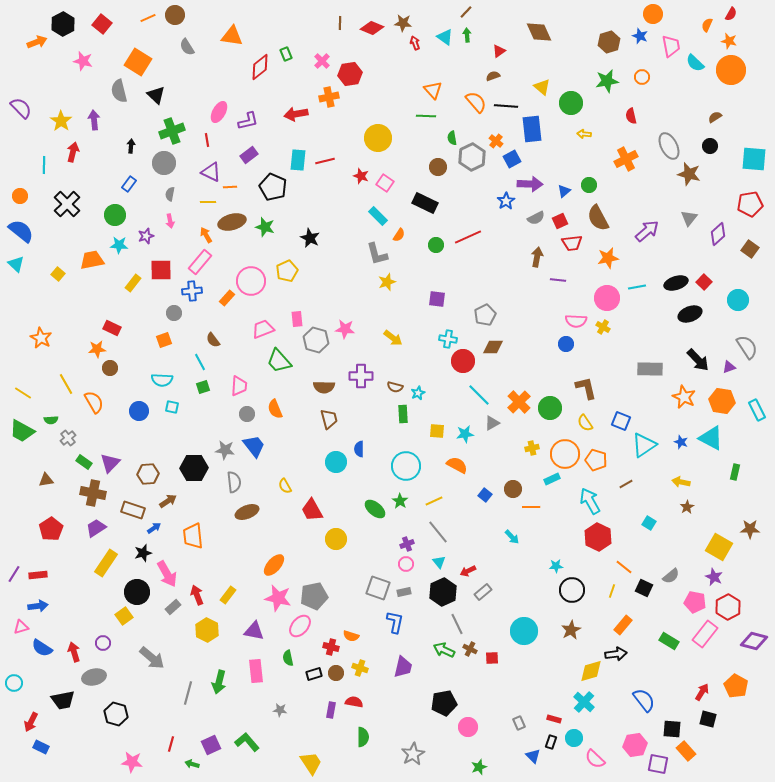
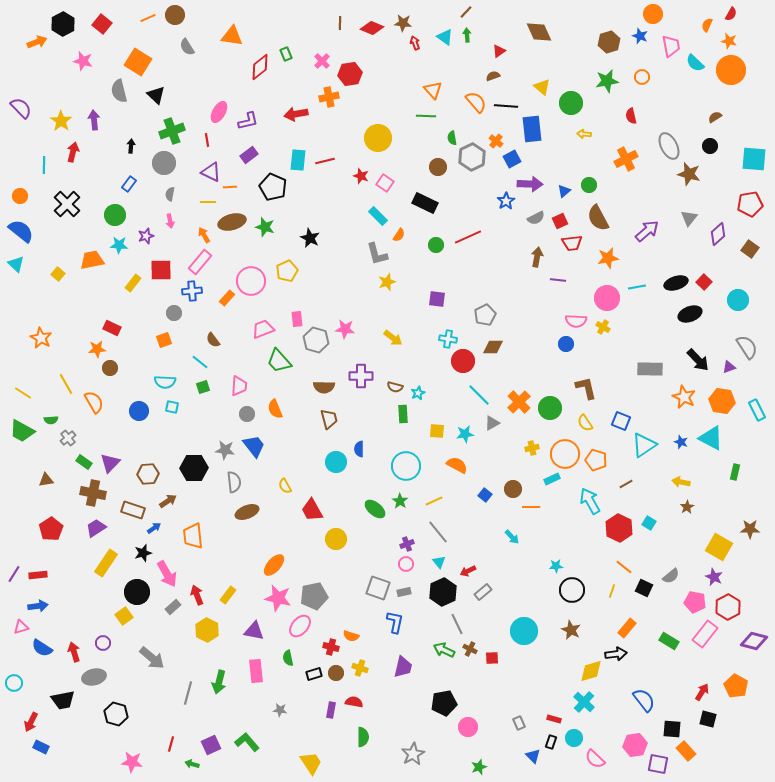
orange arrow at (206, 235): moved 2 px left
cyan line at (200, 362): rotated 24 degrees counterclockwise
cyan semicircle at (162, 380): moved 3 px right, 2 px down
red hexagon at (598, 537): moved 21 px right, 9 px up
orange rectangle at (623, 625): moved 4 px right, 3 px down
brown star at (571, 630): rotated 18 degrees counterclockwise
